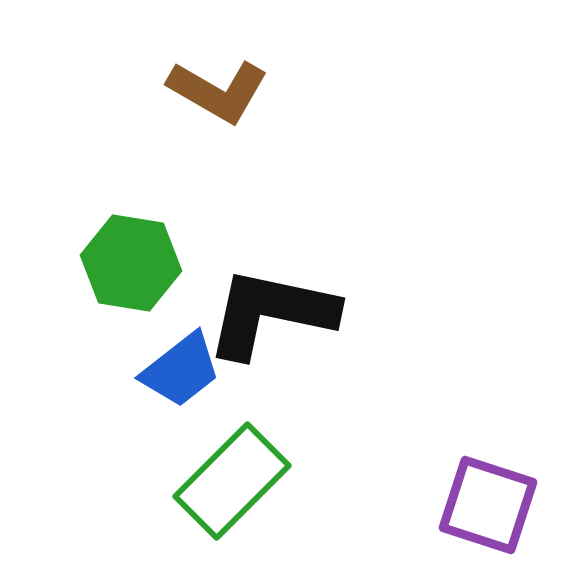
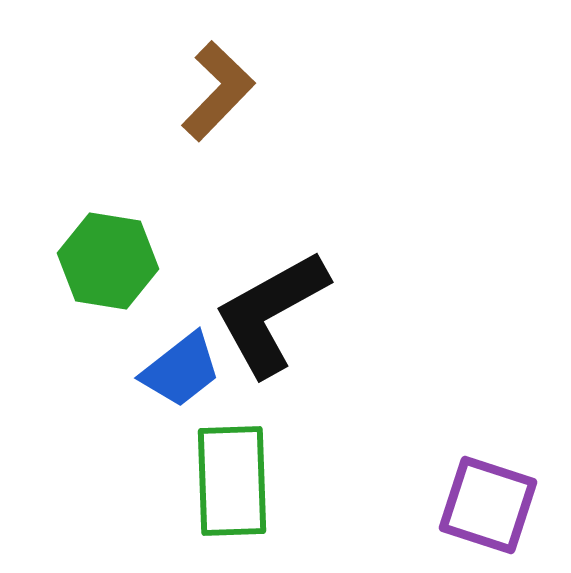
brown L-shape: rotated 76 degrees counterclockwise
green hexagon: moved 23 px left, 2 px up
black L-shape: rotated 41 degrees counterclockwise
green rectangle: rotated 47 degrees counterclockwise
